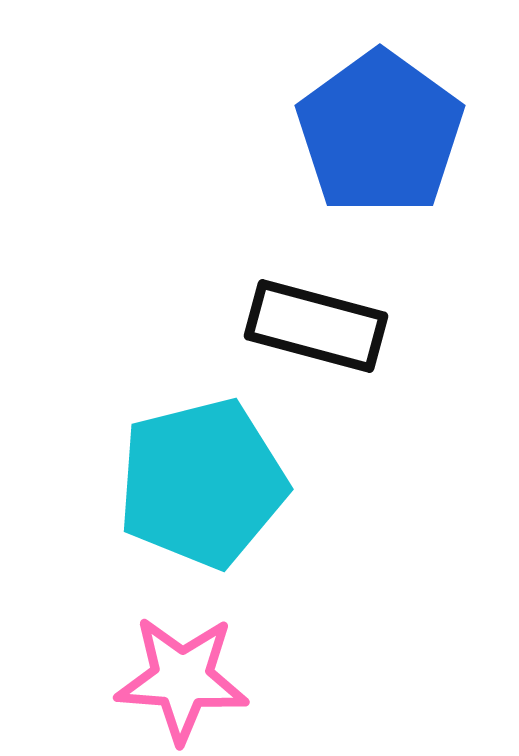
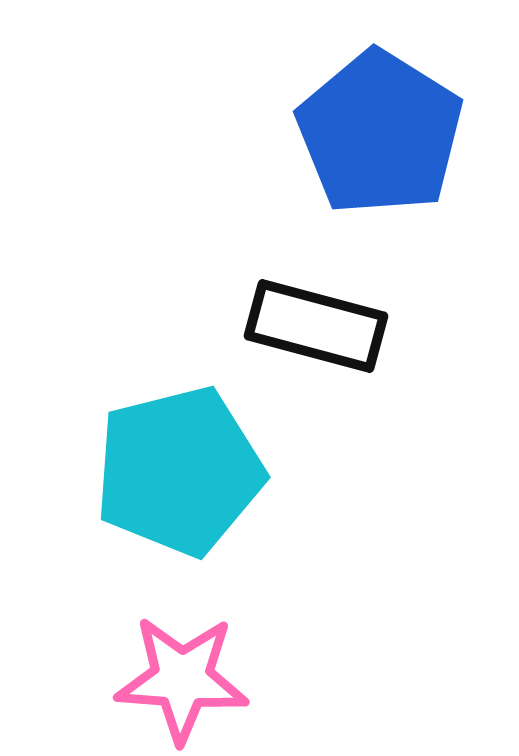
blue pentagon: rotated 4 degrees counterclockwise
cyan pentagon: moved 23 px left, 12 px up
